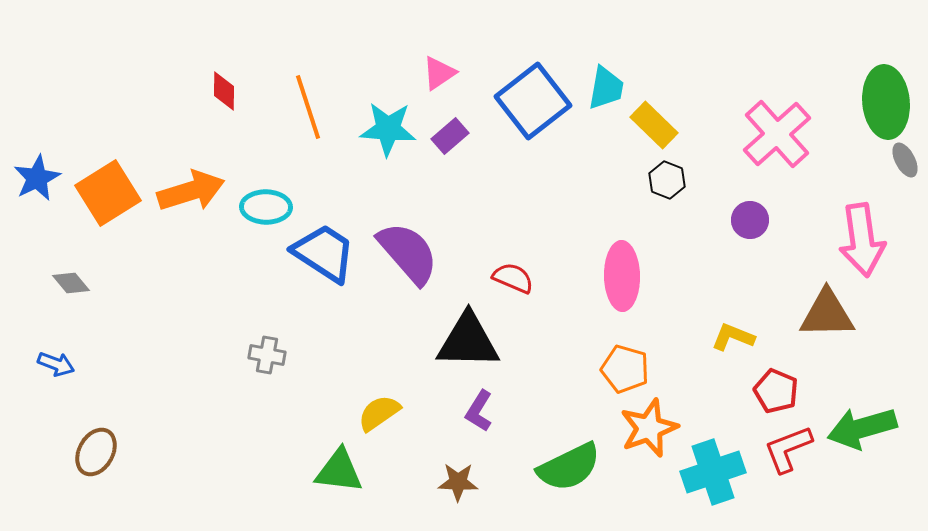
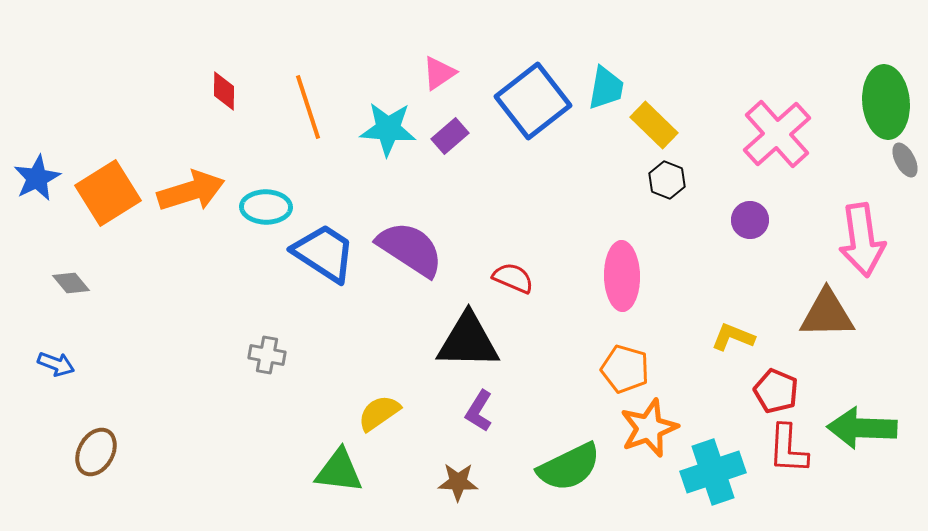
purple semicircle: moved 2 px right, 4 px up; rotated 16 degrees counterclockwise
green arrow: rotated 18 degrees clockwise
red L-shape: rotated 66 degrees counterclockwise
